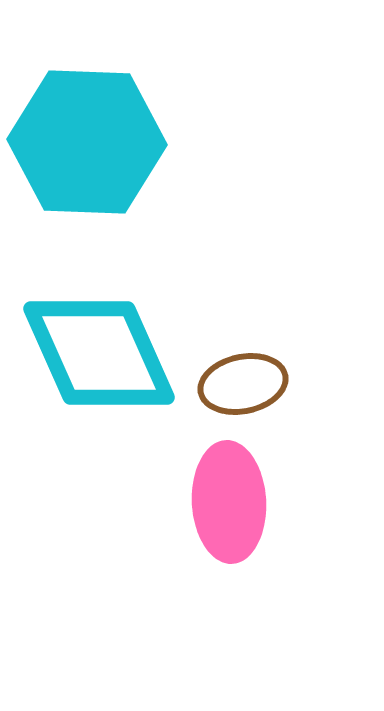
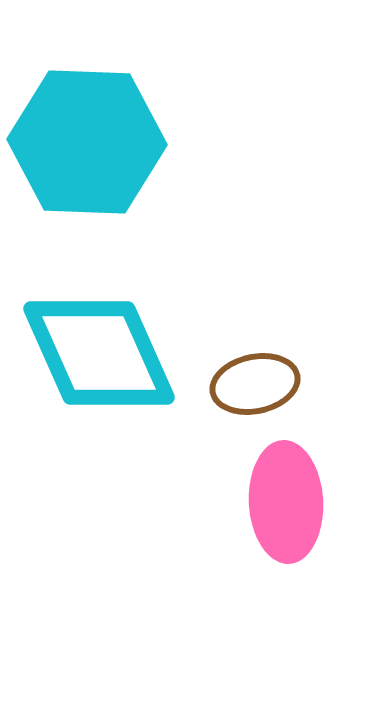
brown ellipse: moved 12 px right
pink ellipse: moved 57 px right
